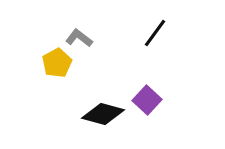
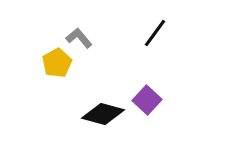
gray L-shape: rotated 12 degrees clockwise
